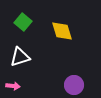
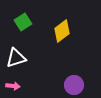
green square: rotated 18 degrees clockwise
yellow diamond: rotated 70 degrees clockwise
white triangle: moved 4 px left, 1 px down
